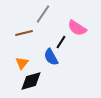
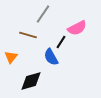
pink semicircle: rotated 60 degrees counterclockwise
brown line: moved 4 px right, 2 px down; rotated 30 degrees clockwise
orange triangle: moved 11 px left, 6 px up
